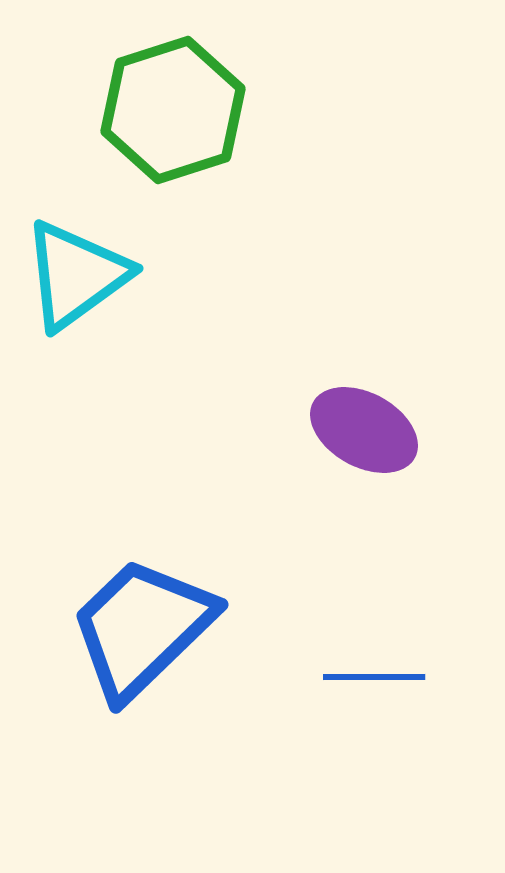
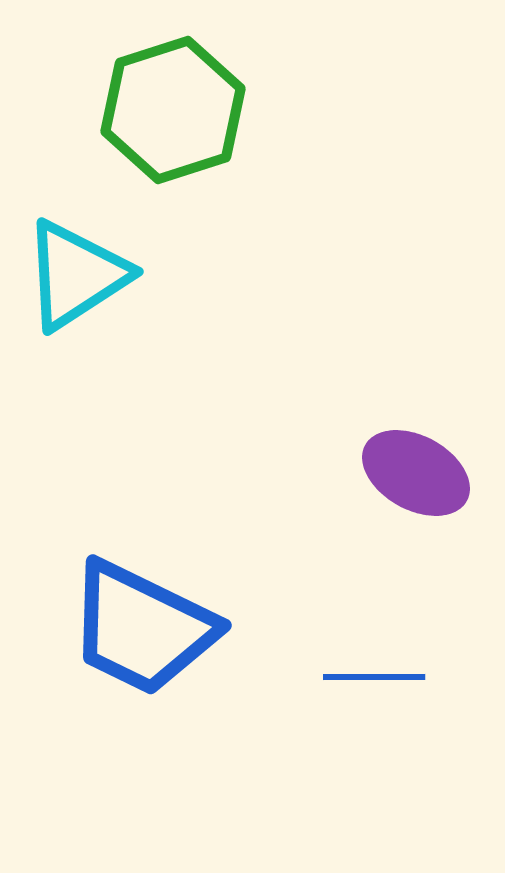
cyan triangle: rotated 3 degrees clockwise
purple ellipse: moved 52 px right, 43 px down
blue trapezoid: rotated 110 degrees counterclockwise
